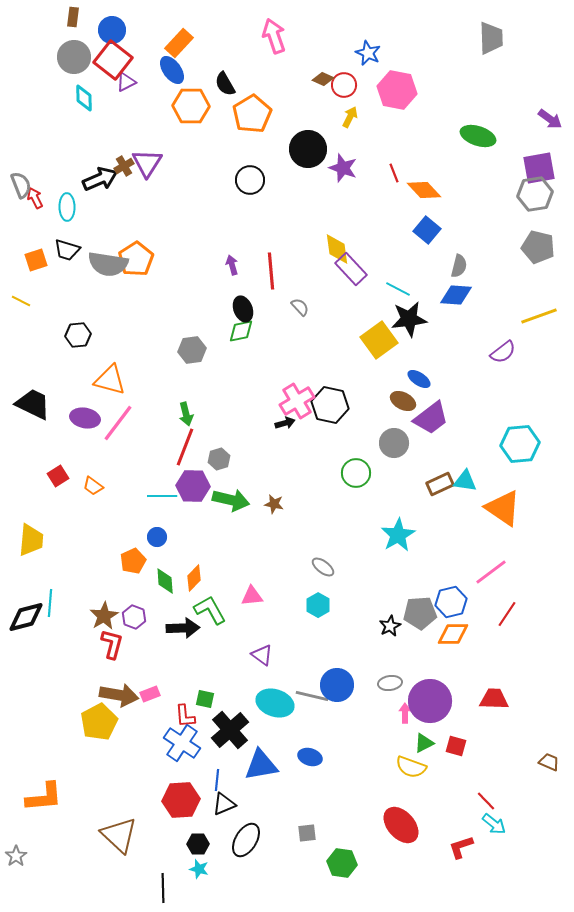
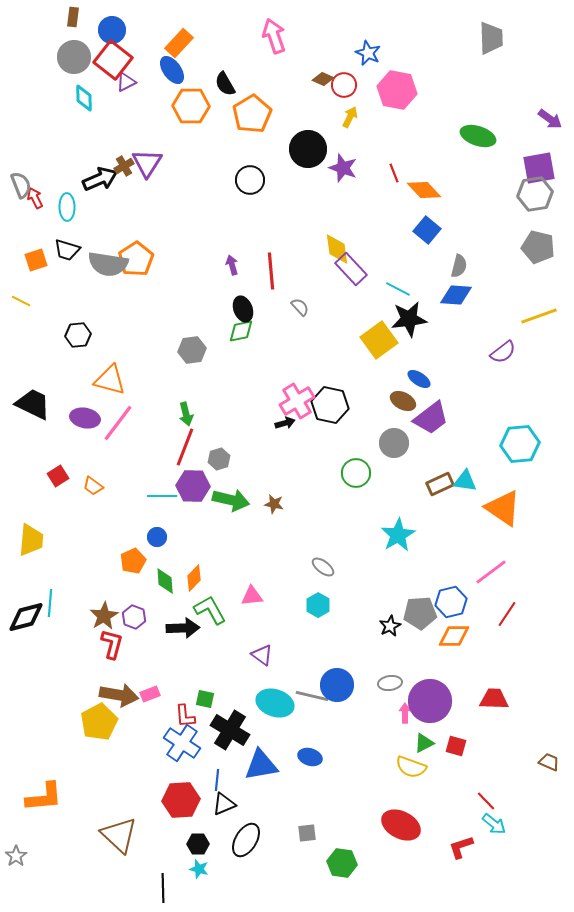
orange diamond at (453, 634): moved 1 px right, 2 px down
black cross at (230, 730): rotated 18 degrees counterclockwise
red ellipse at (401, 825): rotated 21 degrees counterclockwise
